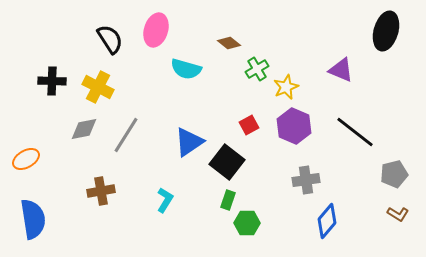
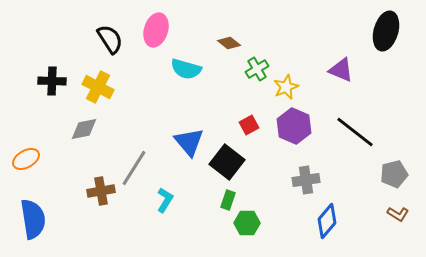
gray line: moved 8 px right, 33 px down
blue triangle: rotated 36 degrees counterclockwise
